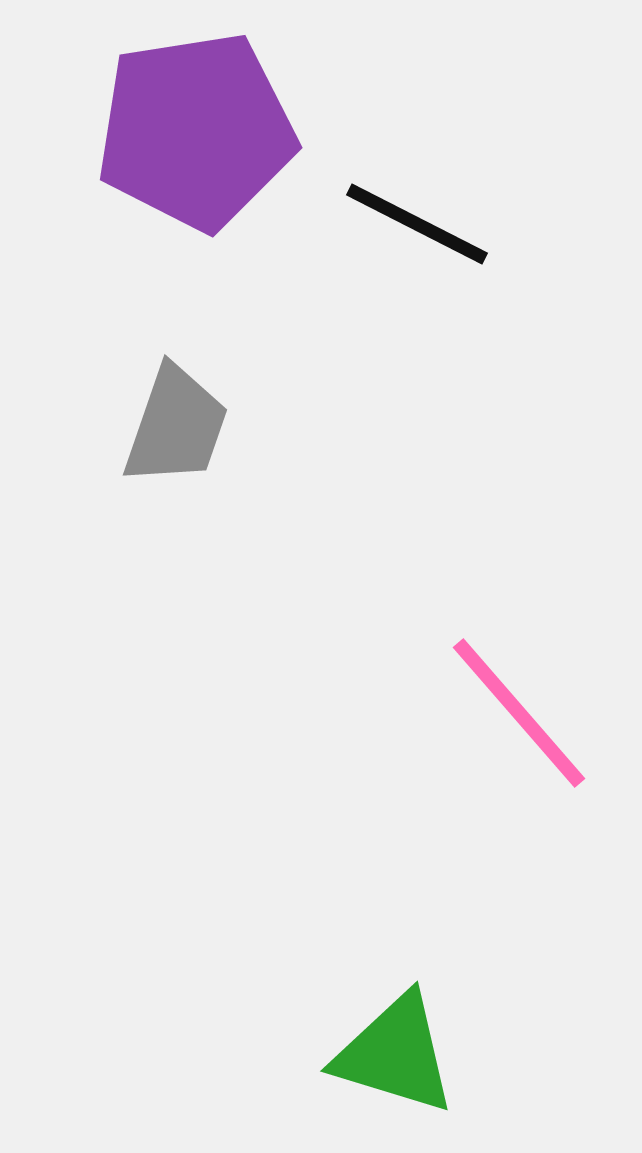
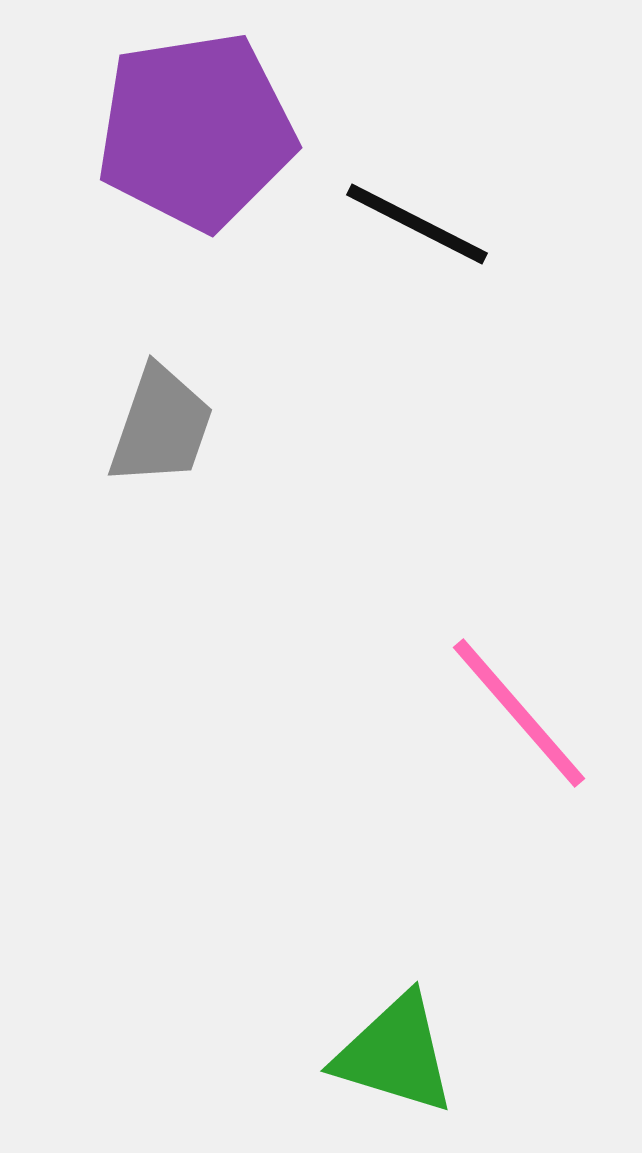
gray trapezoid: moved 15 px left
